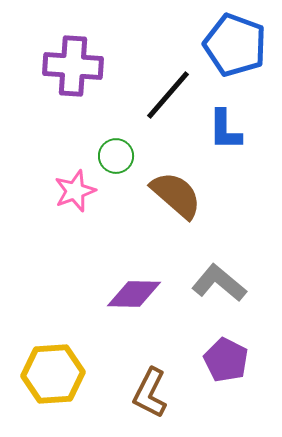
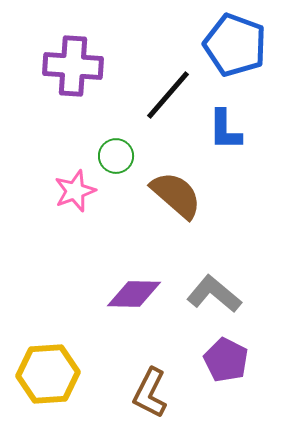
gray L-shape: moved 5 px left, 11 px down
yellow hexagon: moved 5 px left
